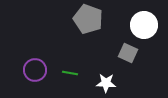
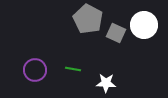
gray pentagon: rotated 8 degrees clockwise
gray square: moved 12 px left, 20 px up
green line: moved 3 px right, 4 px up
